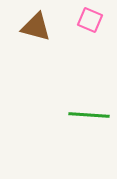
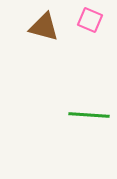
brown triangle: moved 8 px right
